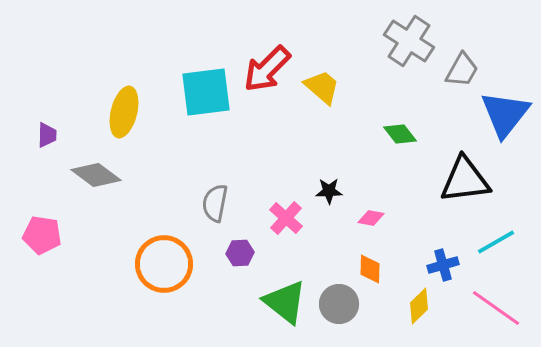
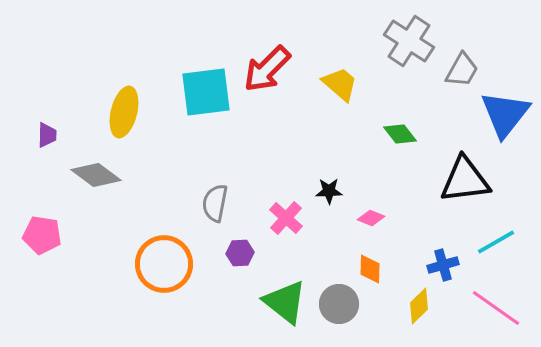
yellow trapezoid: moved 18 px right, 3 px up
pink diamond: rotated 12 degrees clockwise
